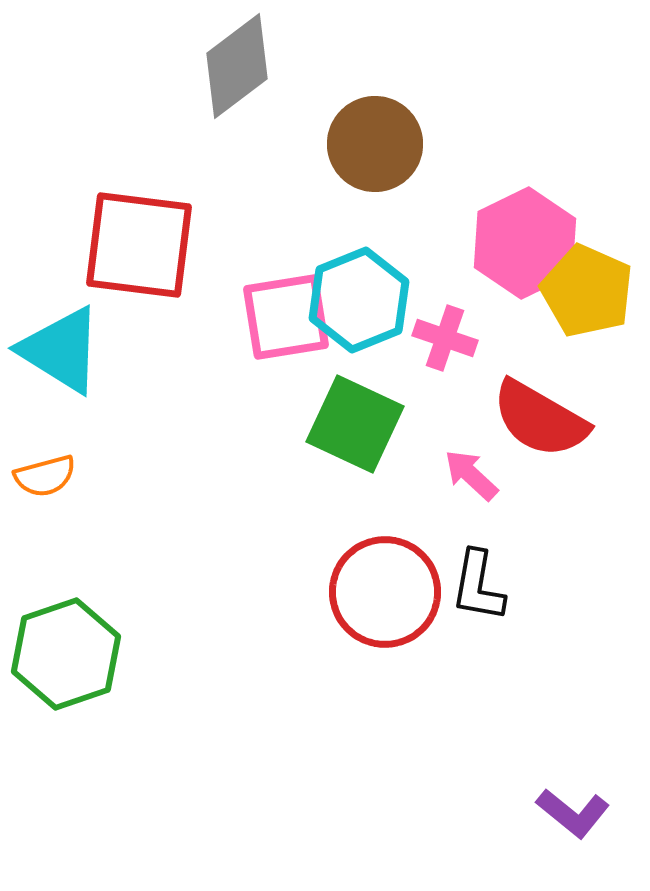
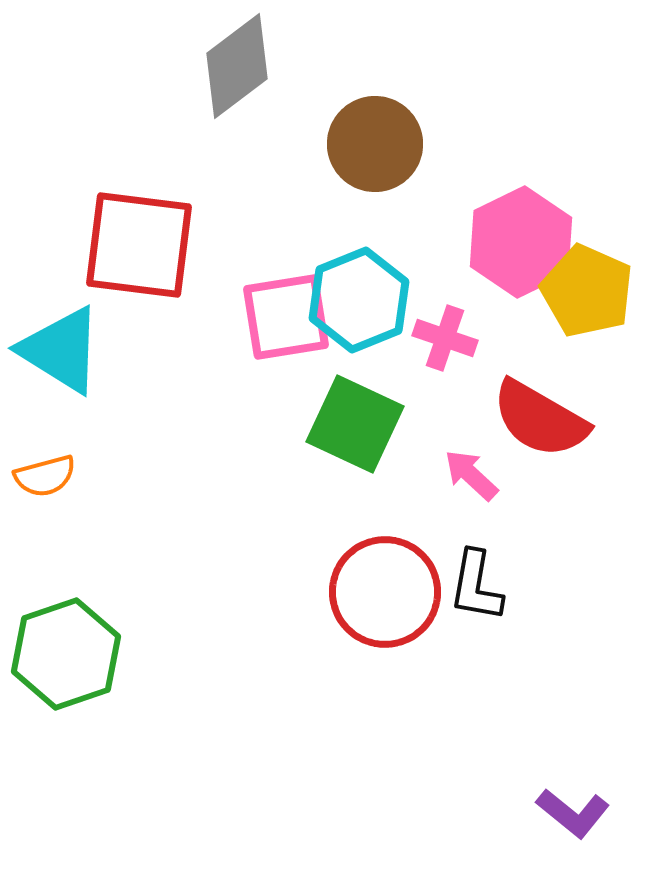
pink hexagon: moved 4 px left, 1 px up
black L-shape: moved 2 px left
